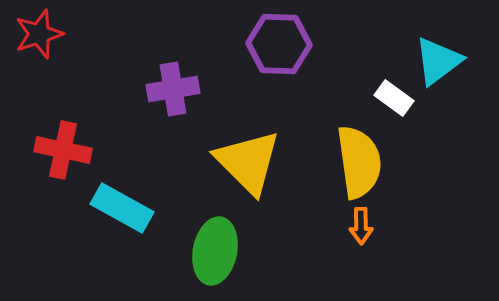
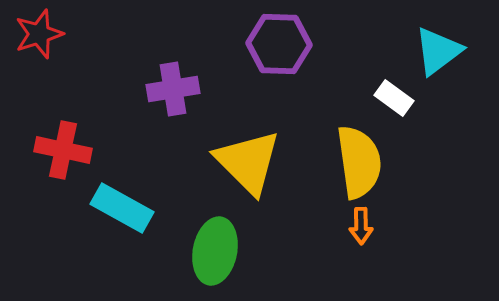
cyan triangle: moved 10 px up
